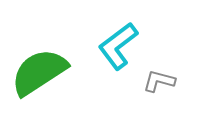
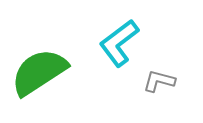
cyan L-shape: moved 1 px right, 3 px up
